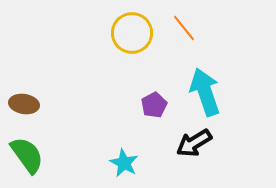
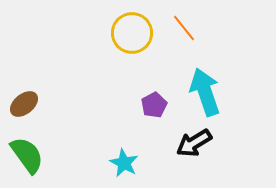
brown ellipse: rotated 48 degrees counterclockwise
